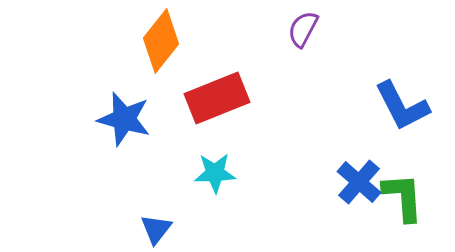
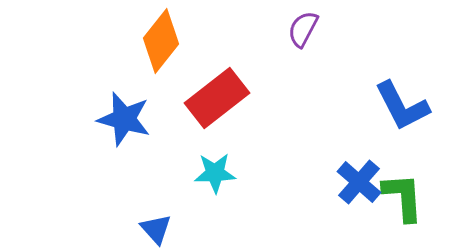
red rectangle: rotated 16 degrees counterclockwise
blue triangle: rotated 20 degrees counterclockwise
